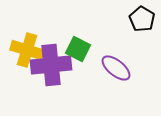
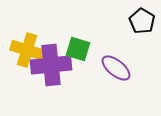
black pentagon: moved 2 px down
green square: rotated 10 degrees counterclockwise
